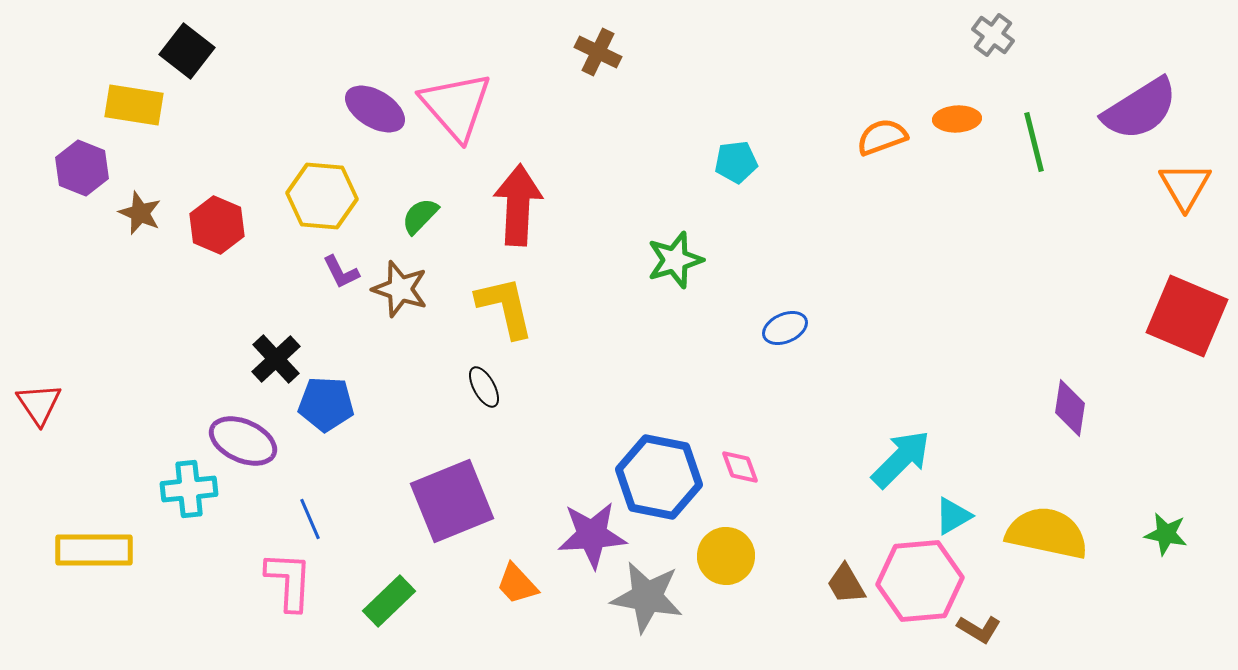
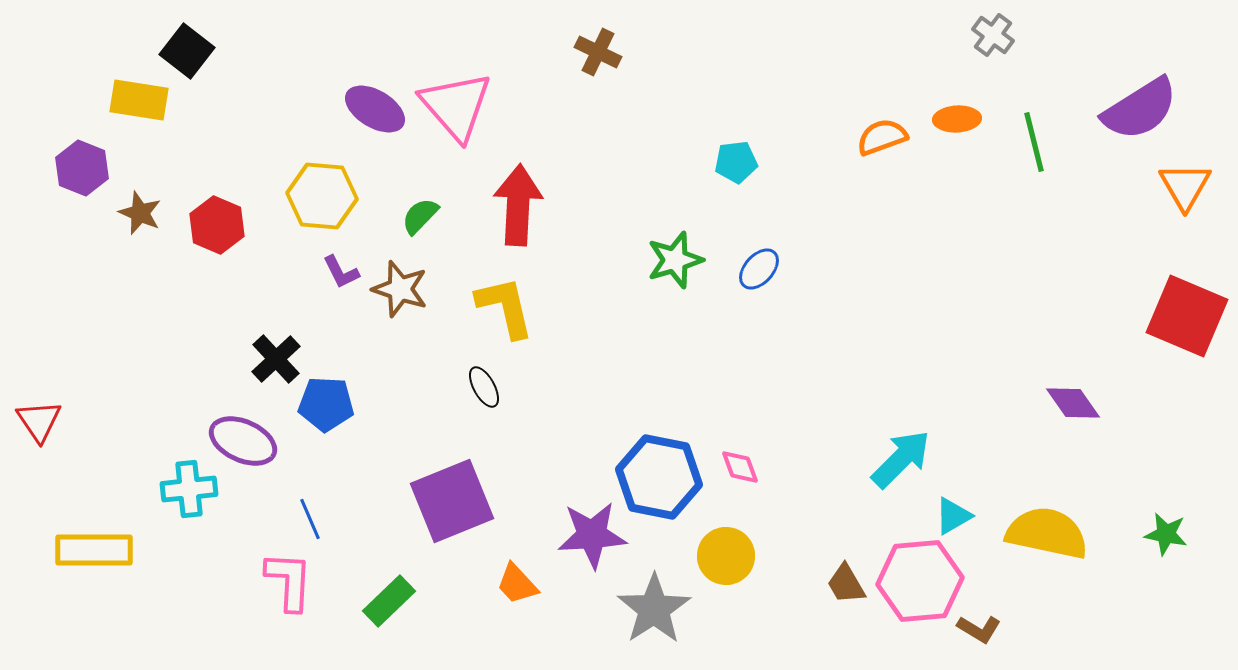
yellow rectangle at (134, 105): moved 5 px right, 5 px up
blue ellipse at (785, 328): moved 26 px left, 59 px up; rotated 24 degrees counterclockwise
red triangle at (39, 404): moved 17 px down
purple diamond at (1070, 408): moved 3 px right, 5 px up; rotated 44 degrees counterclockwise
gray star at (647, 597): moved 7 px right, 12 px down; rotated 28 degrees clockwise
